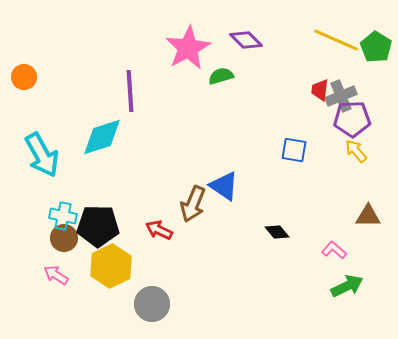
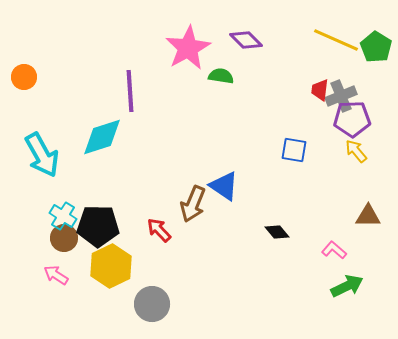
green semicircle: rotated 25 degrees clockwise
cyan cross: rotated 20 degrees clockwise
red arrow: rotated 20 degrees clockwise
